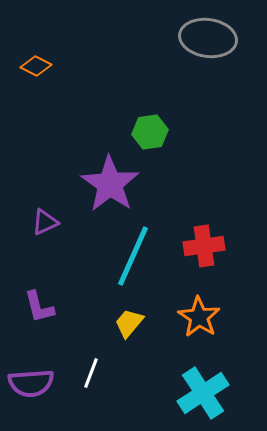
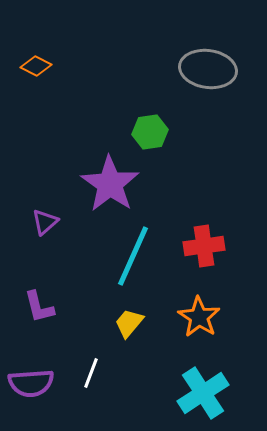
gray ellipse: moved 31 px down
purple triangle: rotated 16 degrees counterclockwise
